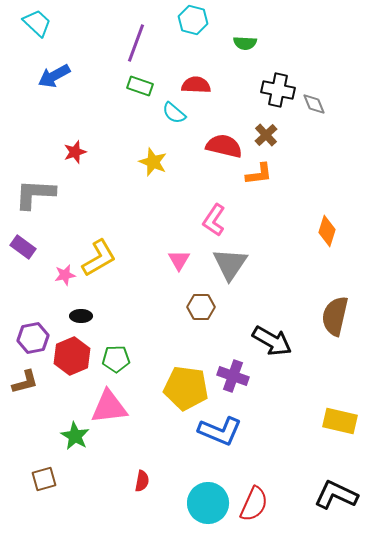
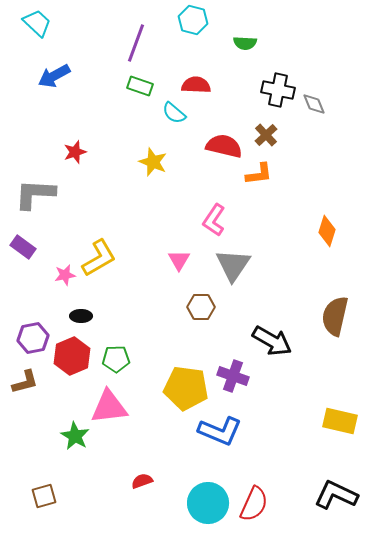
gray triangle at (230, 264): moved 3 px right, 1 px down
brown square at (44, 479): moved 17 px down
red semicircle at (142, 481): rotated 120 degrees counterclockwise
